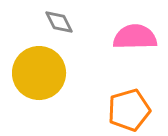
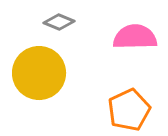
gray diamond: rotated 40 degrees counterclockwise
orange pentagon: rotated 9 degrees counterclockwise
